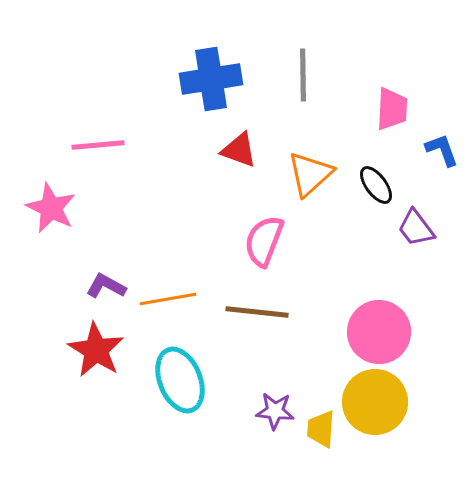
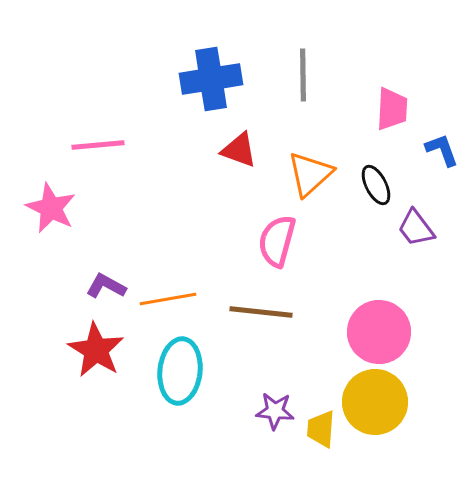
black ellipse: rotated 9 degrees clockwise
pink semicircle: moved 13 px right; rotated 6 degrees counterclockwise
brown line: moved 4 px right
cyan ellipse: moved 9 px up; rotated 28 degrees clockwise
